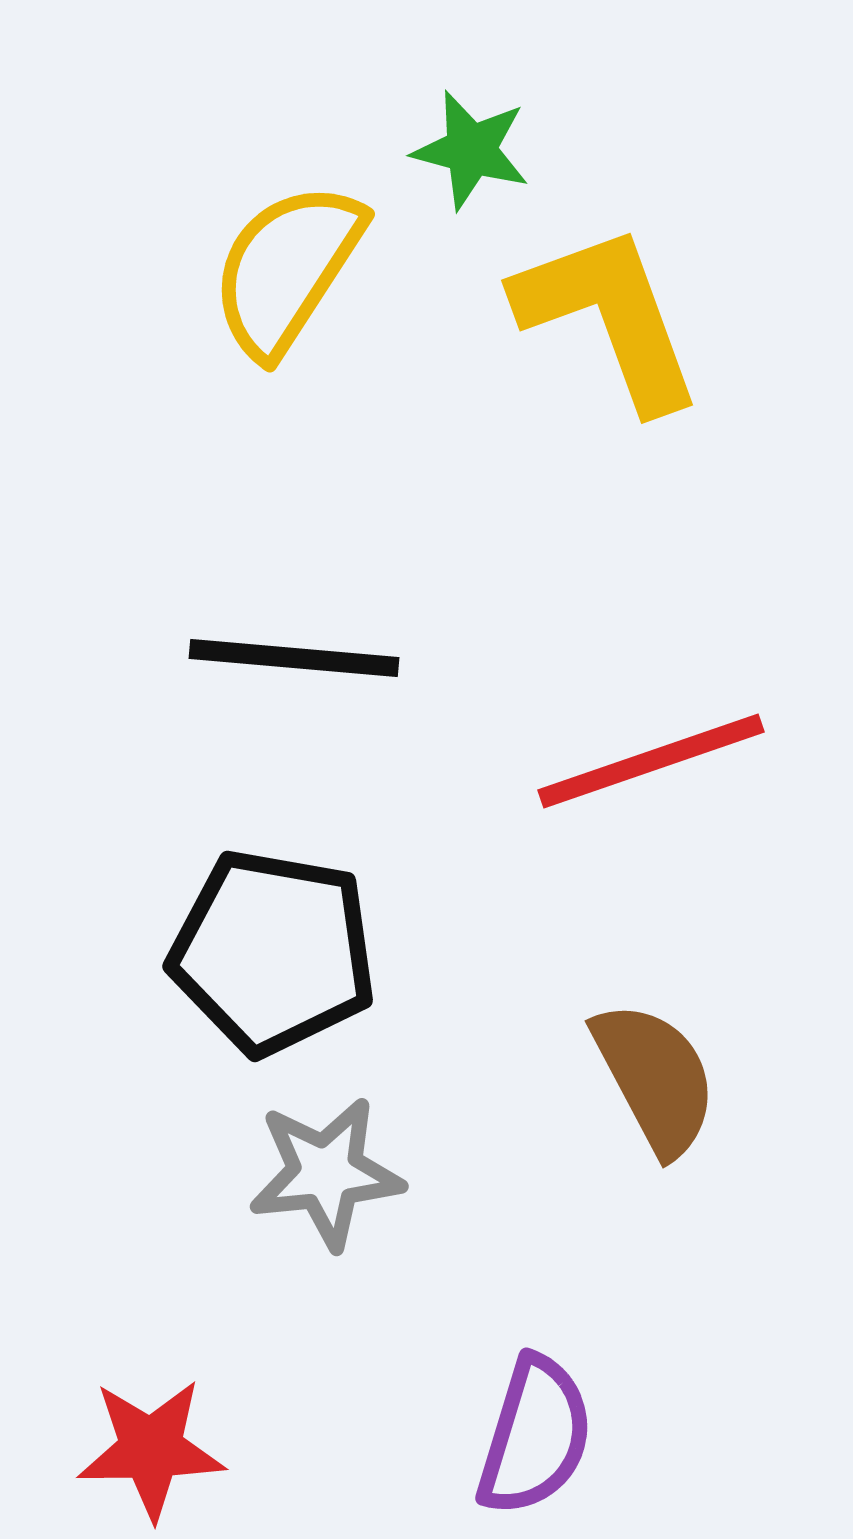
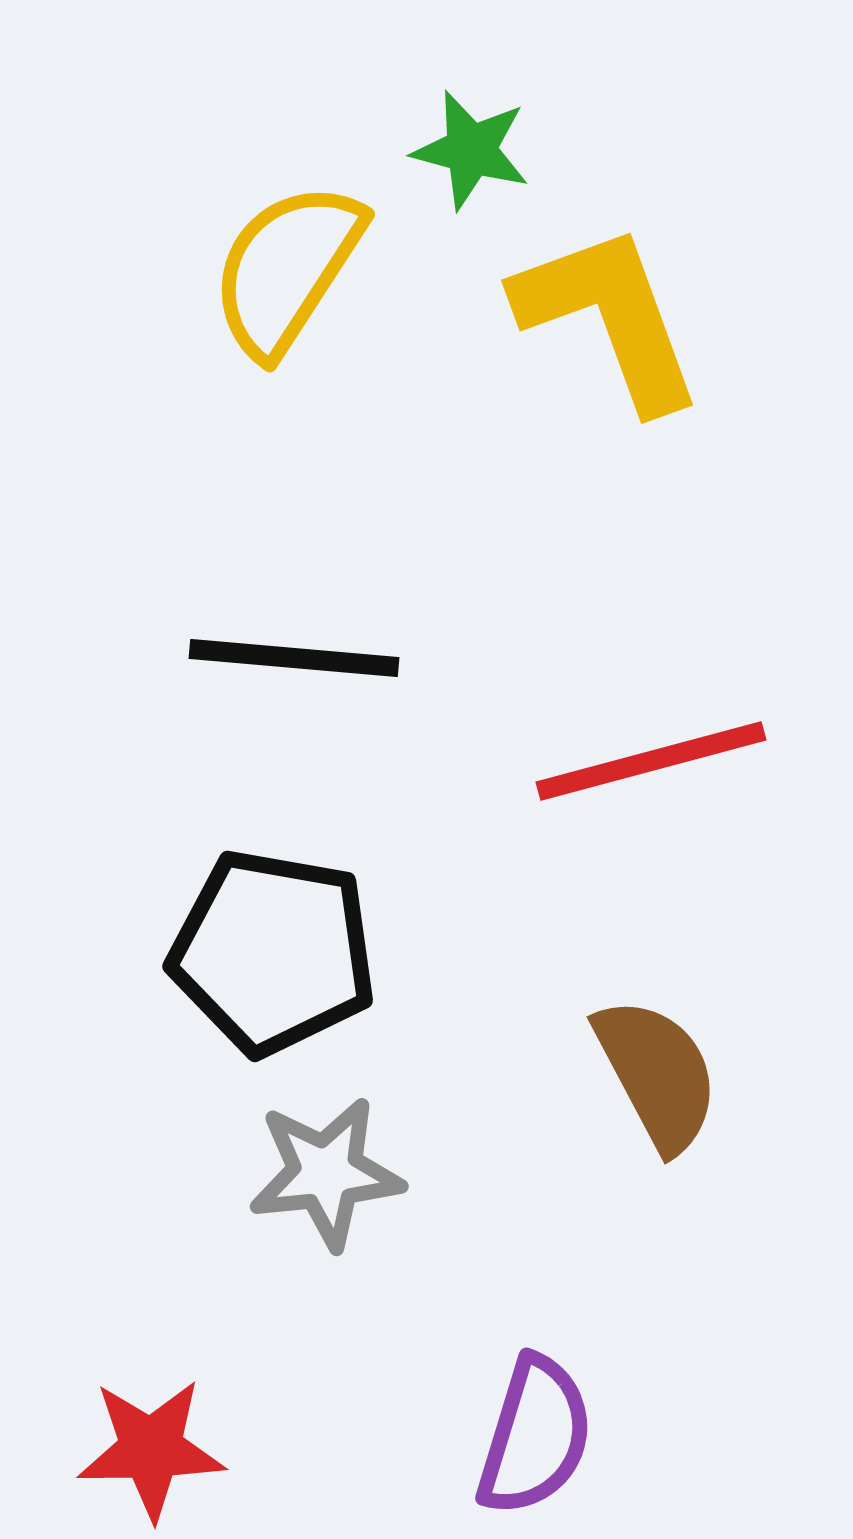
red line: rotated 4 degrees clockwise
brown semicircle: moved 2 px right, 4 px up
